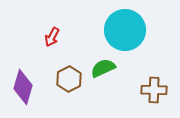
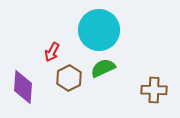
cyan circle: moved 26 px left
red arrow: moved 15 px down
brown hexagon: moved 1 px up
purple diamond: rotated 12 degrees counterclockwise
